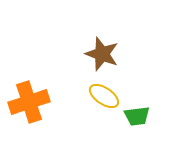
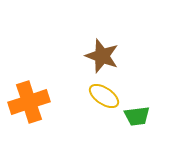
brown star: moved 2 px down
